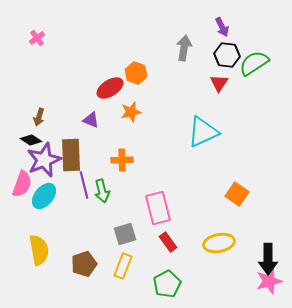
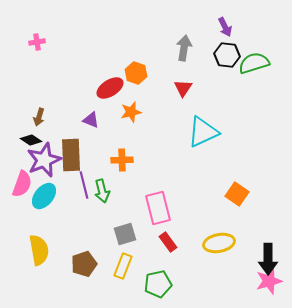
purple arrow: moved 3 px right
pink cross: moved 4 px down; rotated 28 degrees clockwise
green semicircle: rotated 16 degrees clockwise
red triangle: moved 36 px left, 5 px down
green pentagon: moved 9 px left; rotated 16 degrees clockwise
